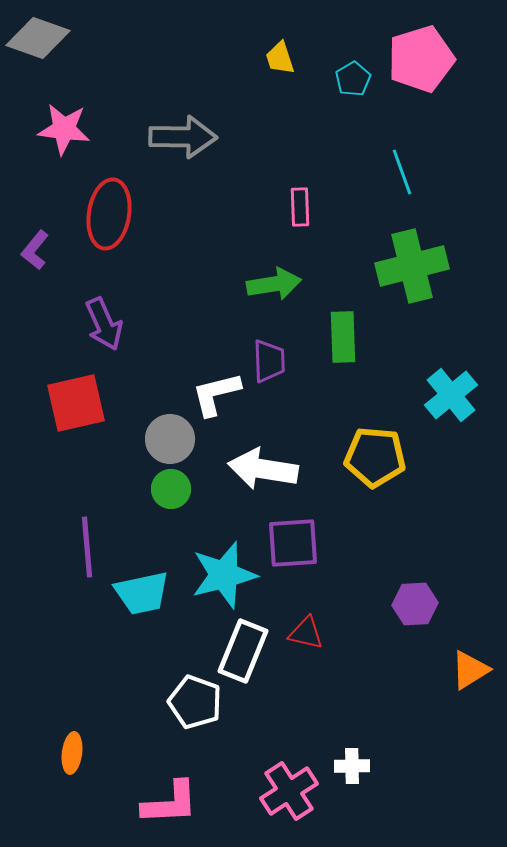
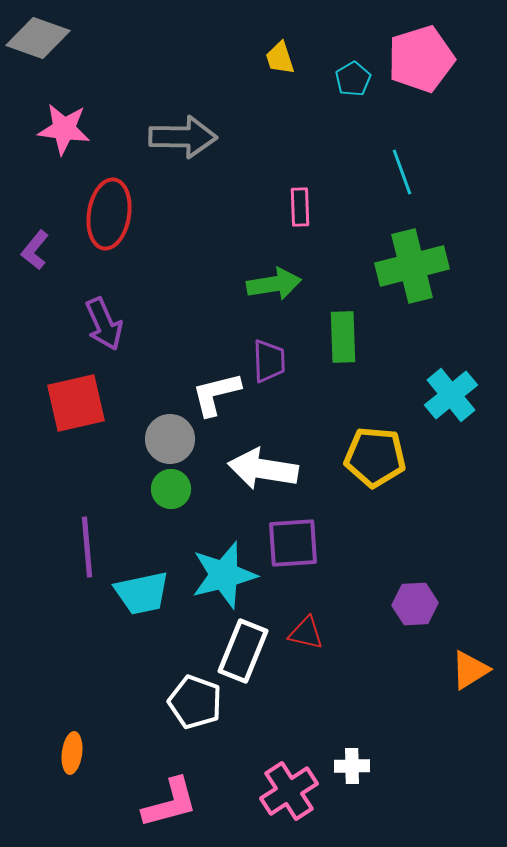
pink L-shape: rotated 12 degrees counterclockwise
